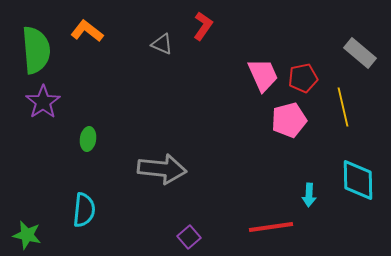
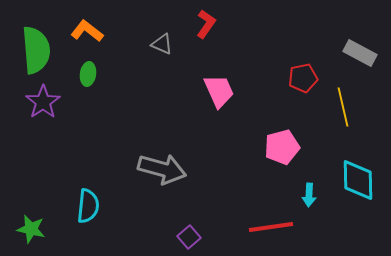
red L-shape: moved 3 px right, 2 px up
gray rectangle: rotated 12 degrees counterclockwise
pink trapezoid: moved 44 px left, 16 px down
pink pentagon: moved 7 px left, 27 px down
green ellipse: moved 65 px up
gray arrow: rotated 9 degrees clockwise
cyan semicircle: moved 4 px right, 4 px up
green star: moved 4 px right, 6 px up
